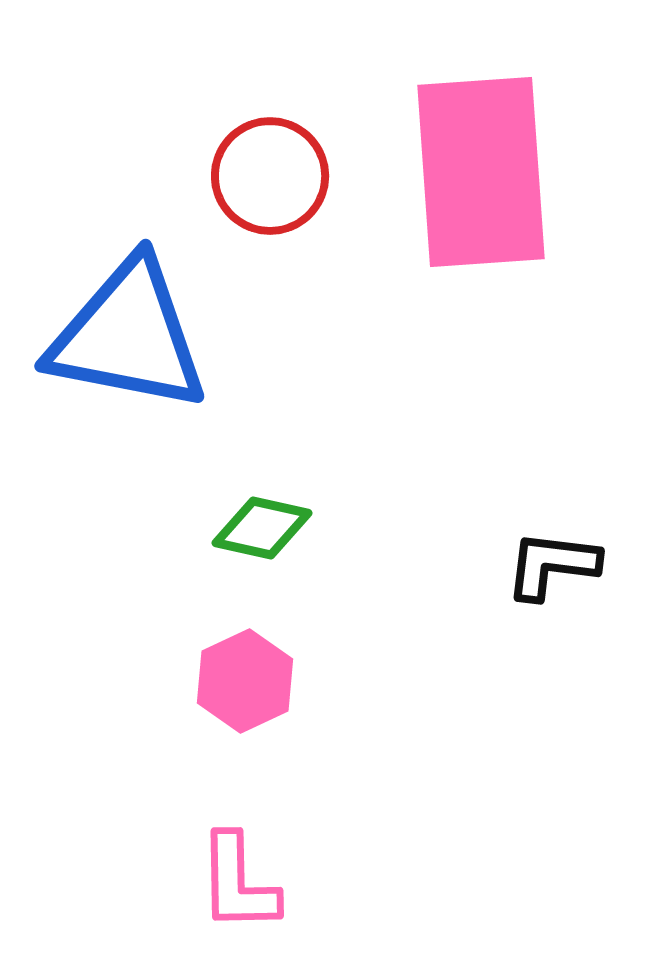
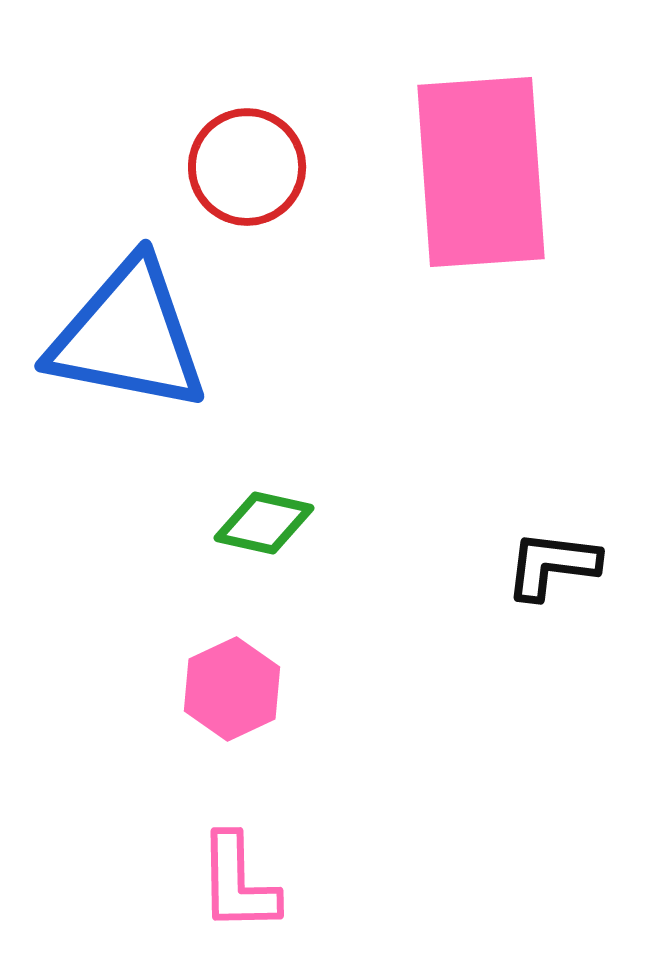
red circle: moved 23 px left, 9 px up
green diamond: moved 2 px right, 5 px up
pink hexagon: moved 13 px left, 8 px down
